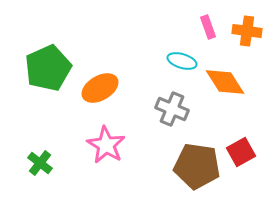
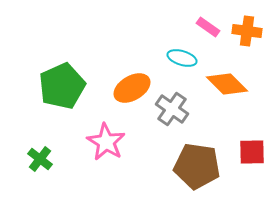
pink rectangle: rotated 35 degrees counterclockwise
cyan ellipse: moved 3 px up
green pentagon: moved 14 px right, 18 px down
orange diamond: moved 2 px right, 2 px down; rotated 12 degrees counterclockwise
orange ellipse: moved 32 px right
gray cross: rotated 12 degrees clockwise
pink star: moved 3 px up
red square: moved 11 px right; rotated 28 degrees clockwise
green cross: moved 4 px up
